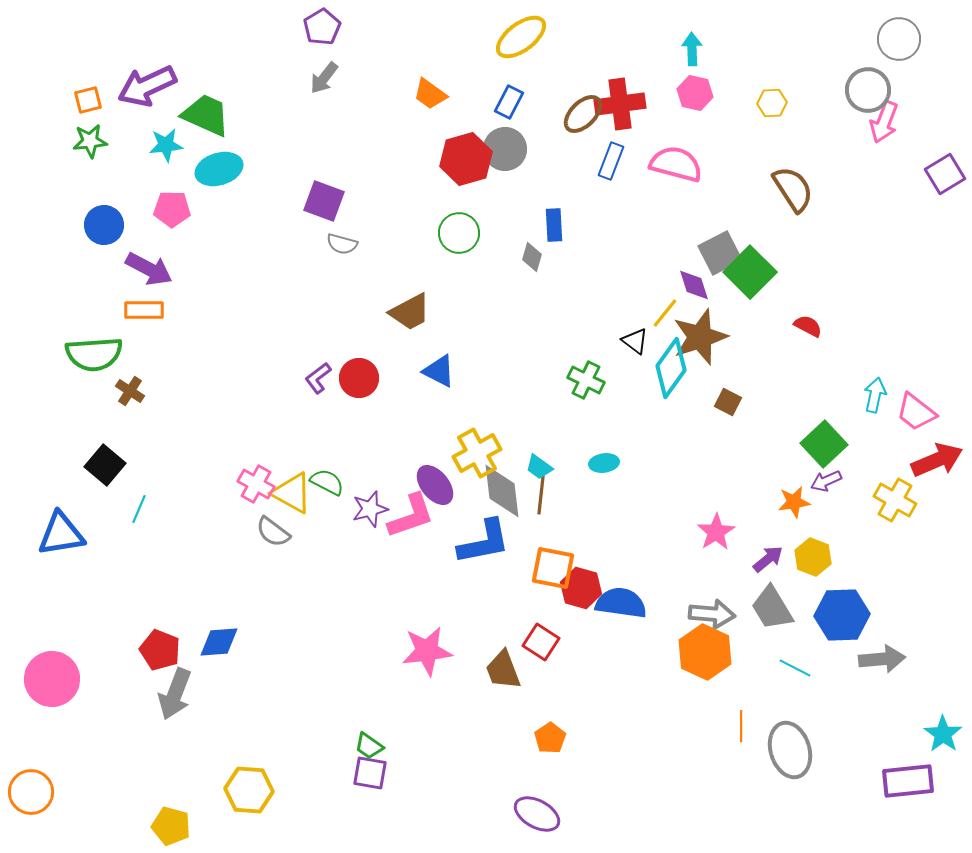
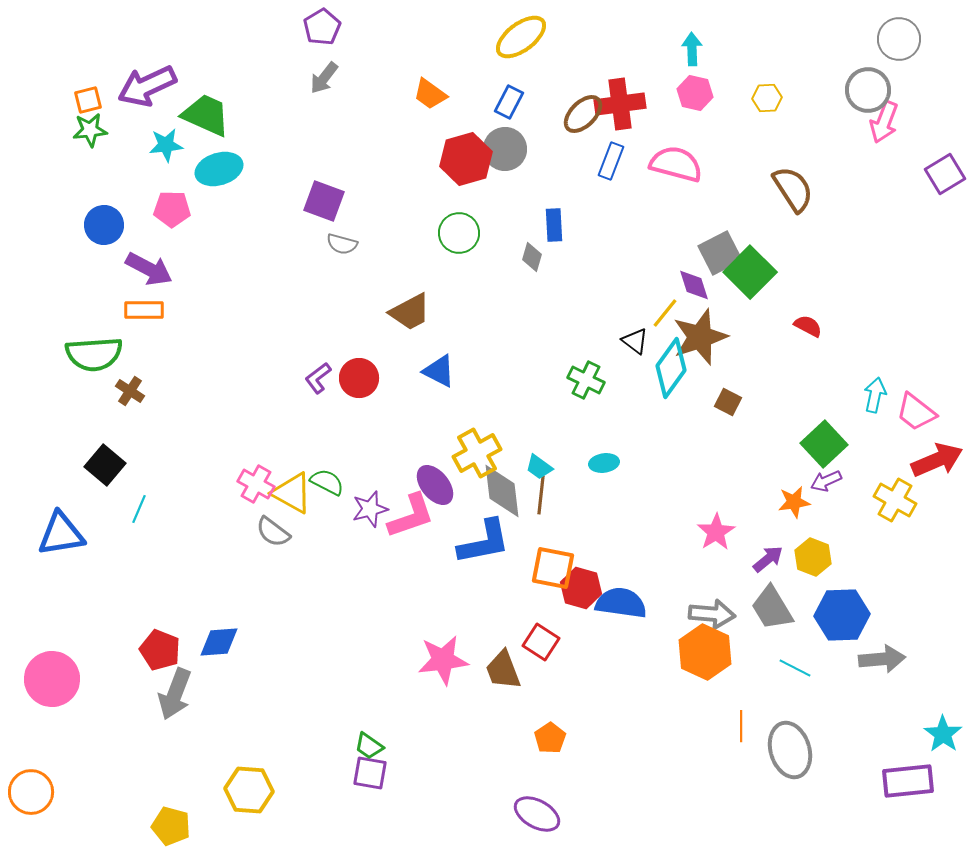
yellow hexagon at (772, 103): moved 5 px left, 5 px up
green star at (90, 141): moved 11 px up
pink star at (427, 651): moved 16 px right, 9 px down
